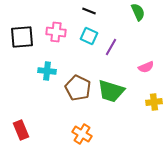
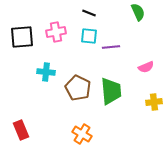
black line: moved 2 px down
pink cross: rotated 18 degrees counterclockwise
cyan square: rotated 18 degrees counterclockwise
purple line: rotated 54 degrees clockwise
cyan cross: moved 1 px left, 1 px down
green trapezoid: rotated 112 degrees counterclockwise
